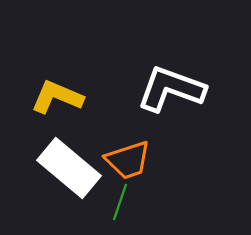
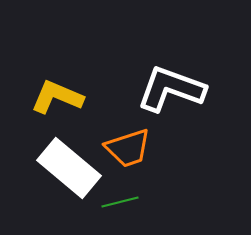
orange trapezoid: moved 12 px up
green line: rotated 57 degrees clockwise
